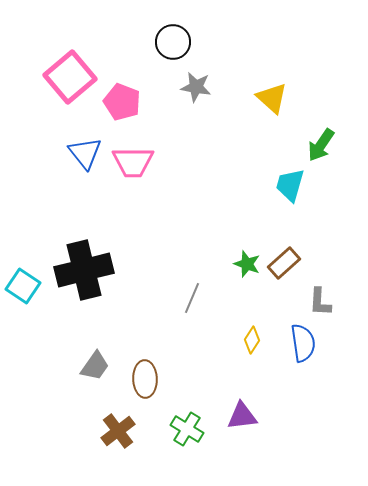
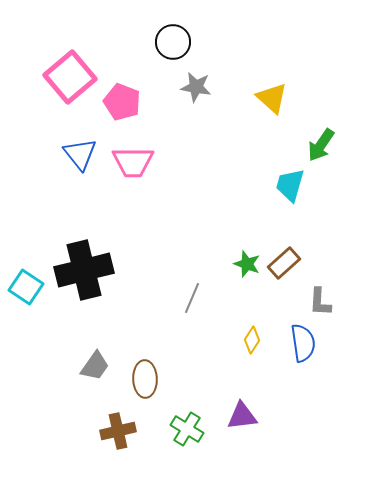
blue triangle: moved 5 px left, 1 px down
cyan square: moved 3 px right, 1 px down
brown cross: rotated 24 degrees clockwise
